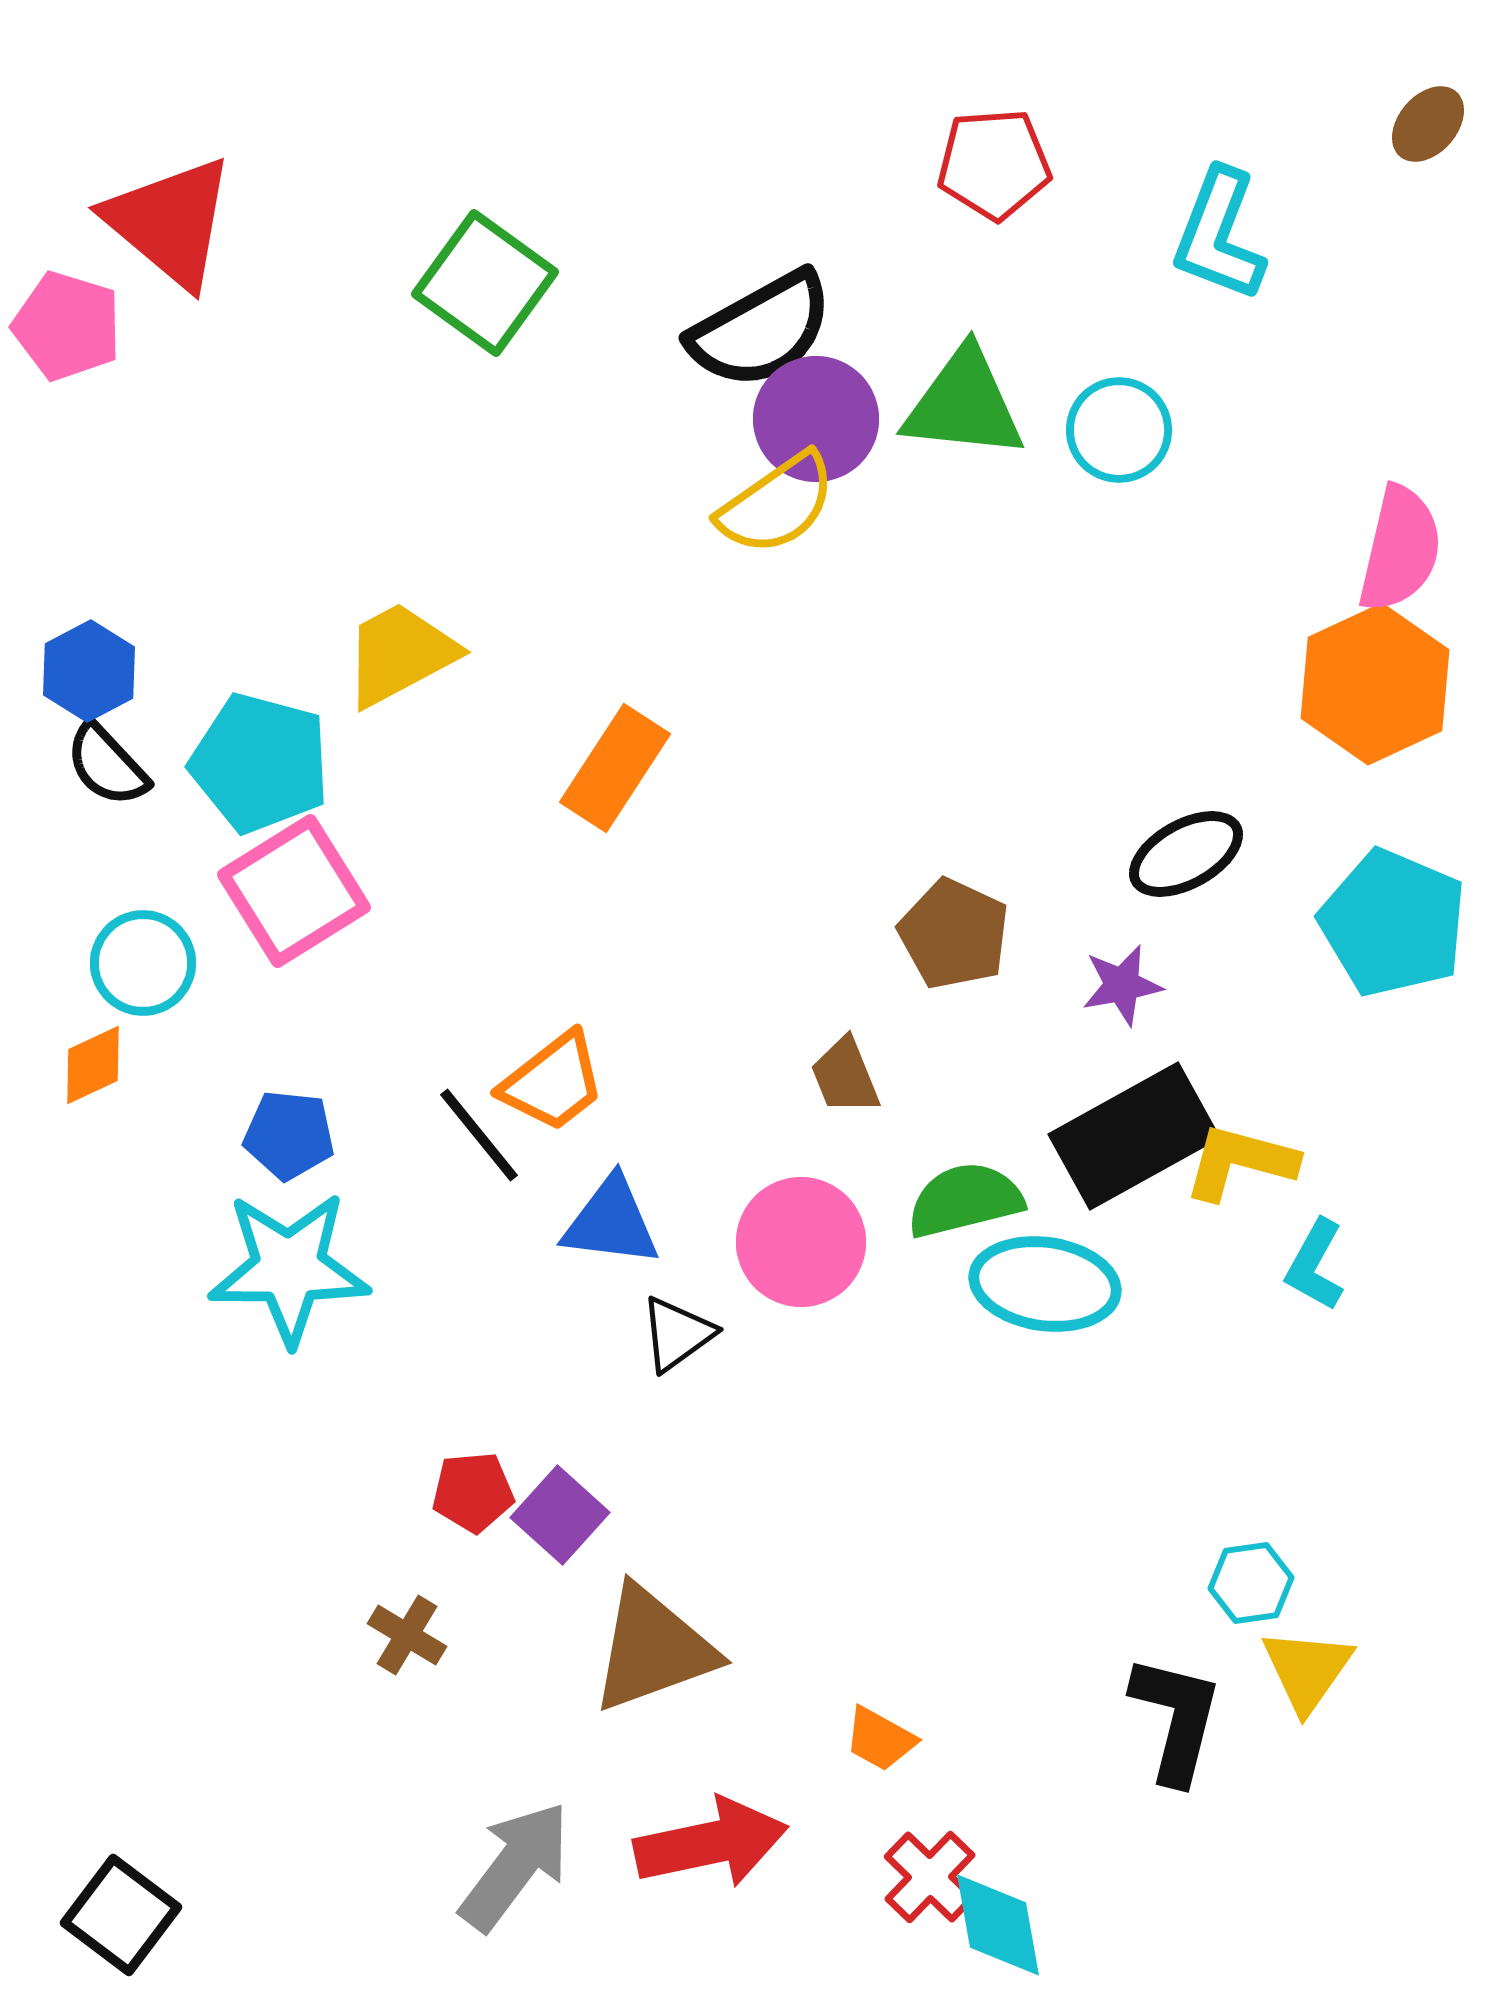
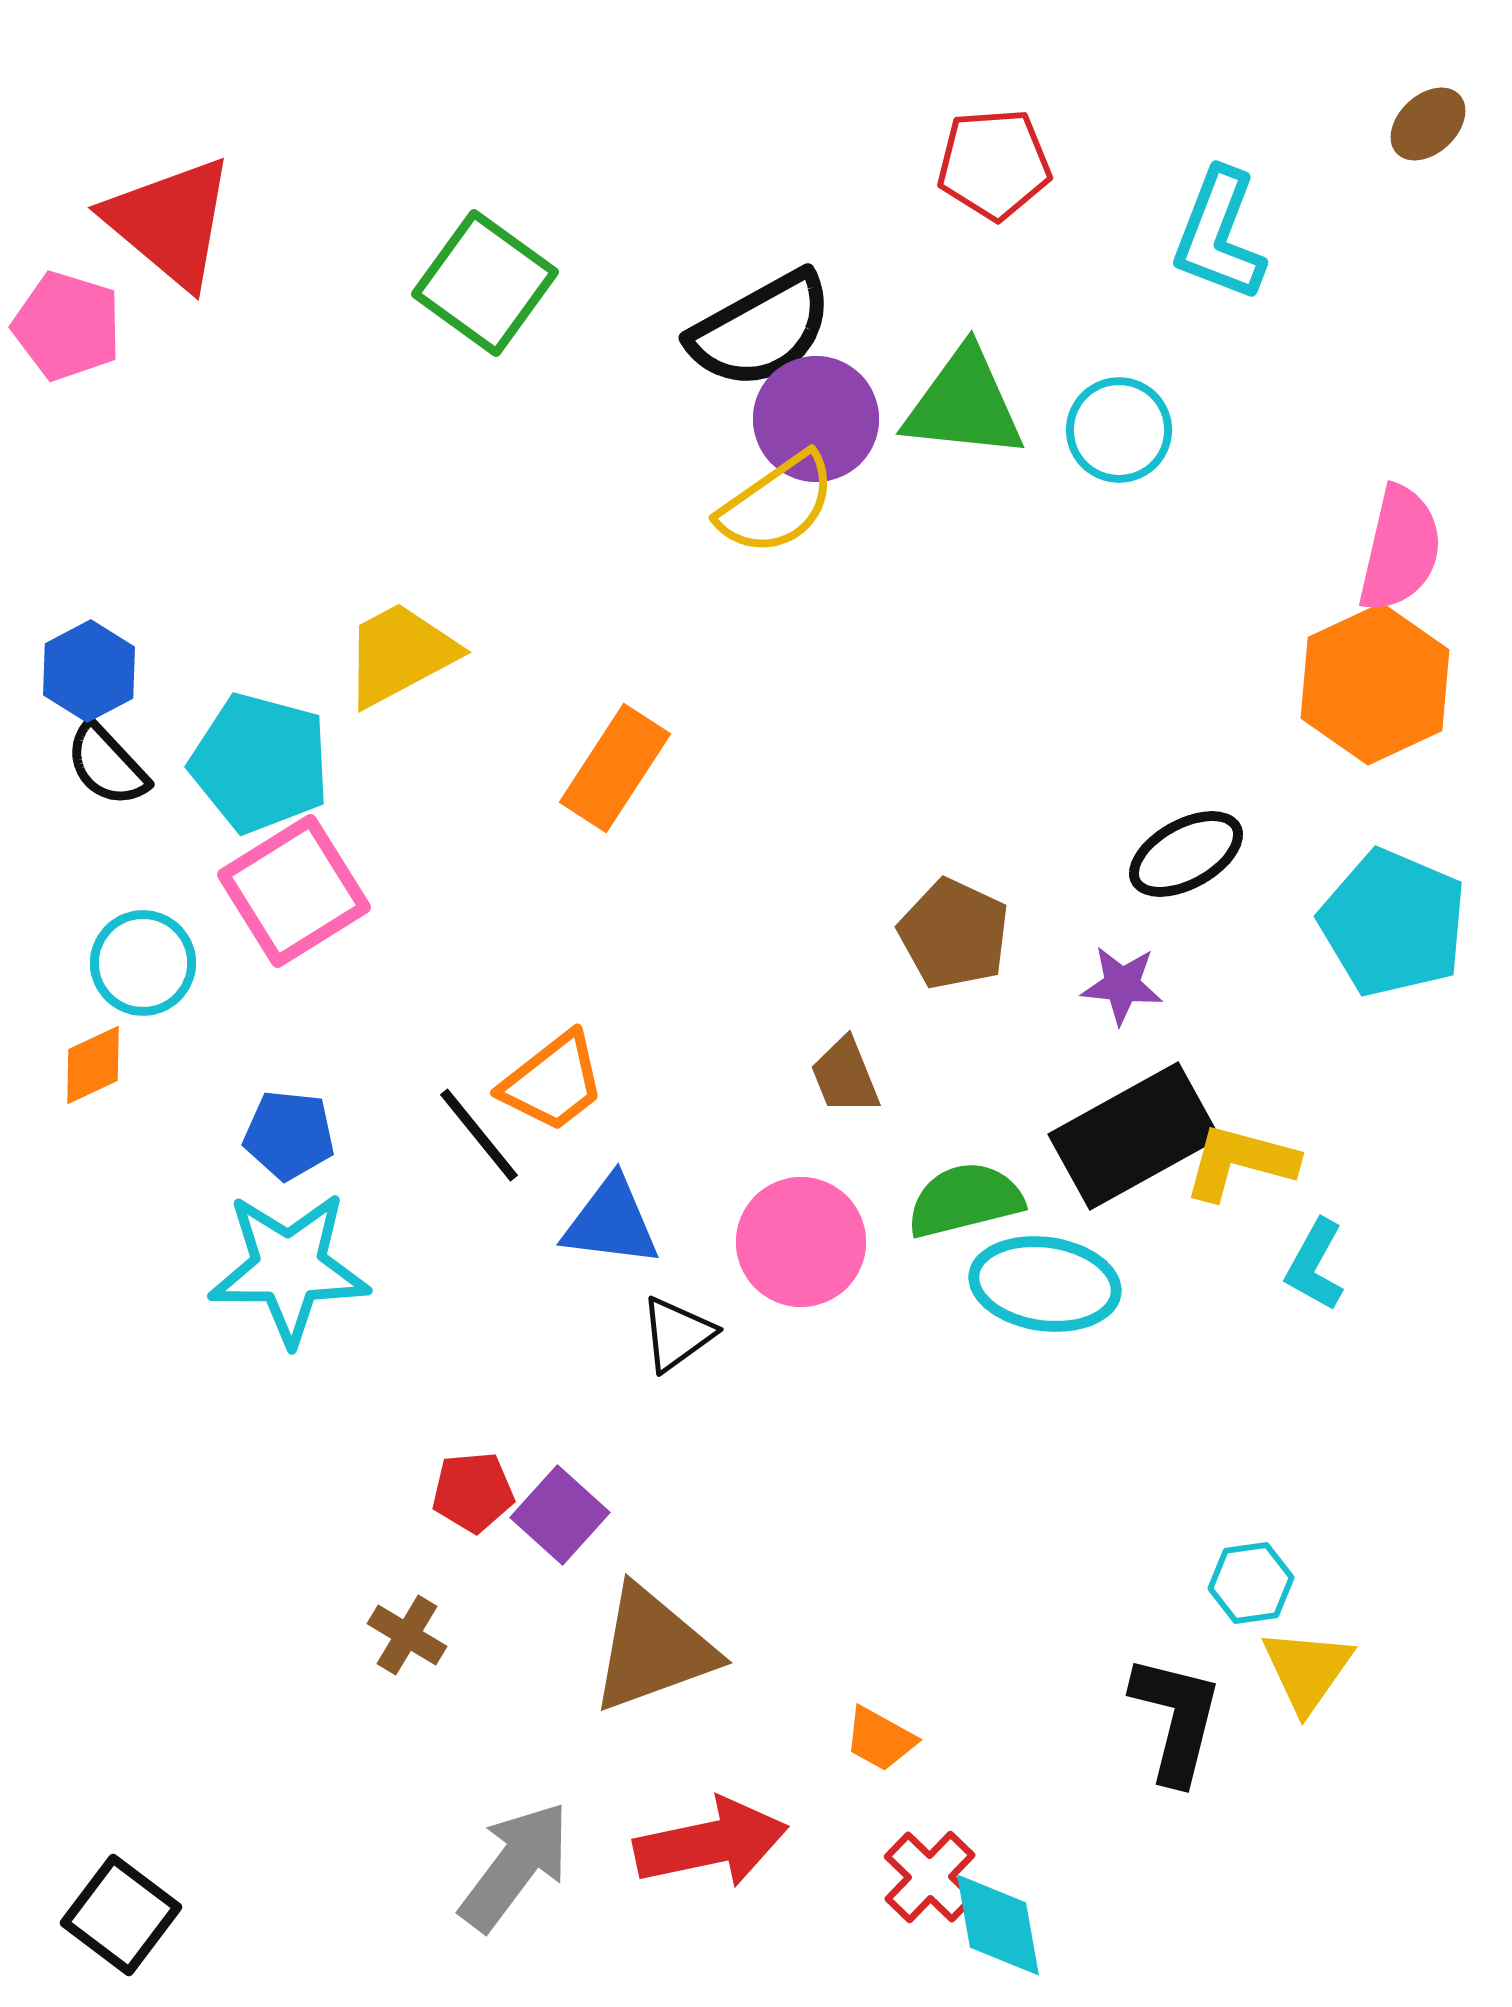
brown ellipse at (1428, 124): rotated 6 degrees clockwise
purple star at (1122, 985): rotated 16 degrees clockwise
